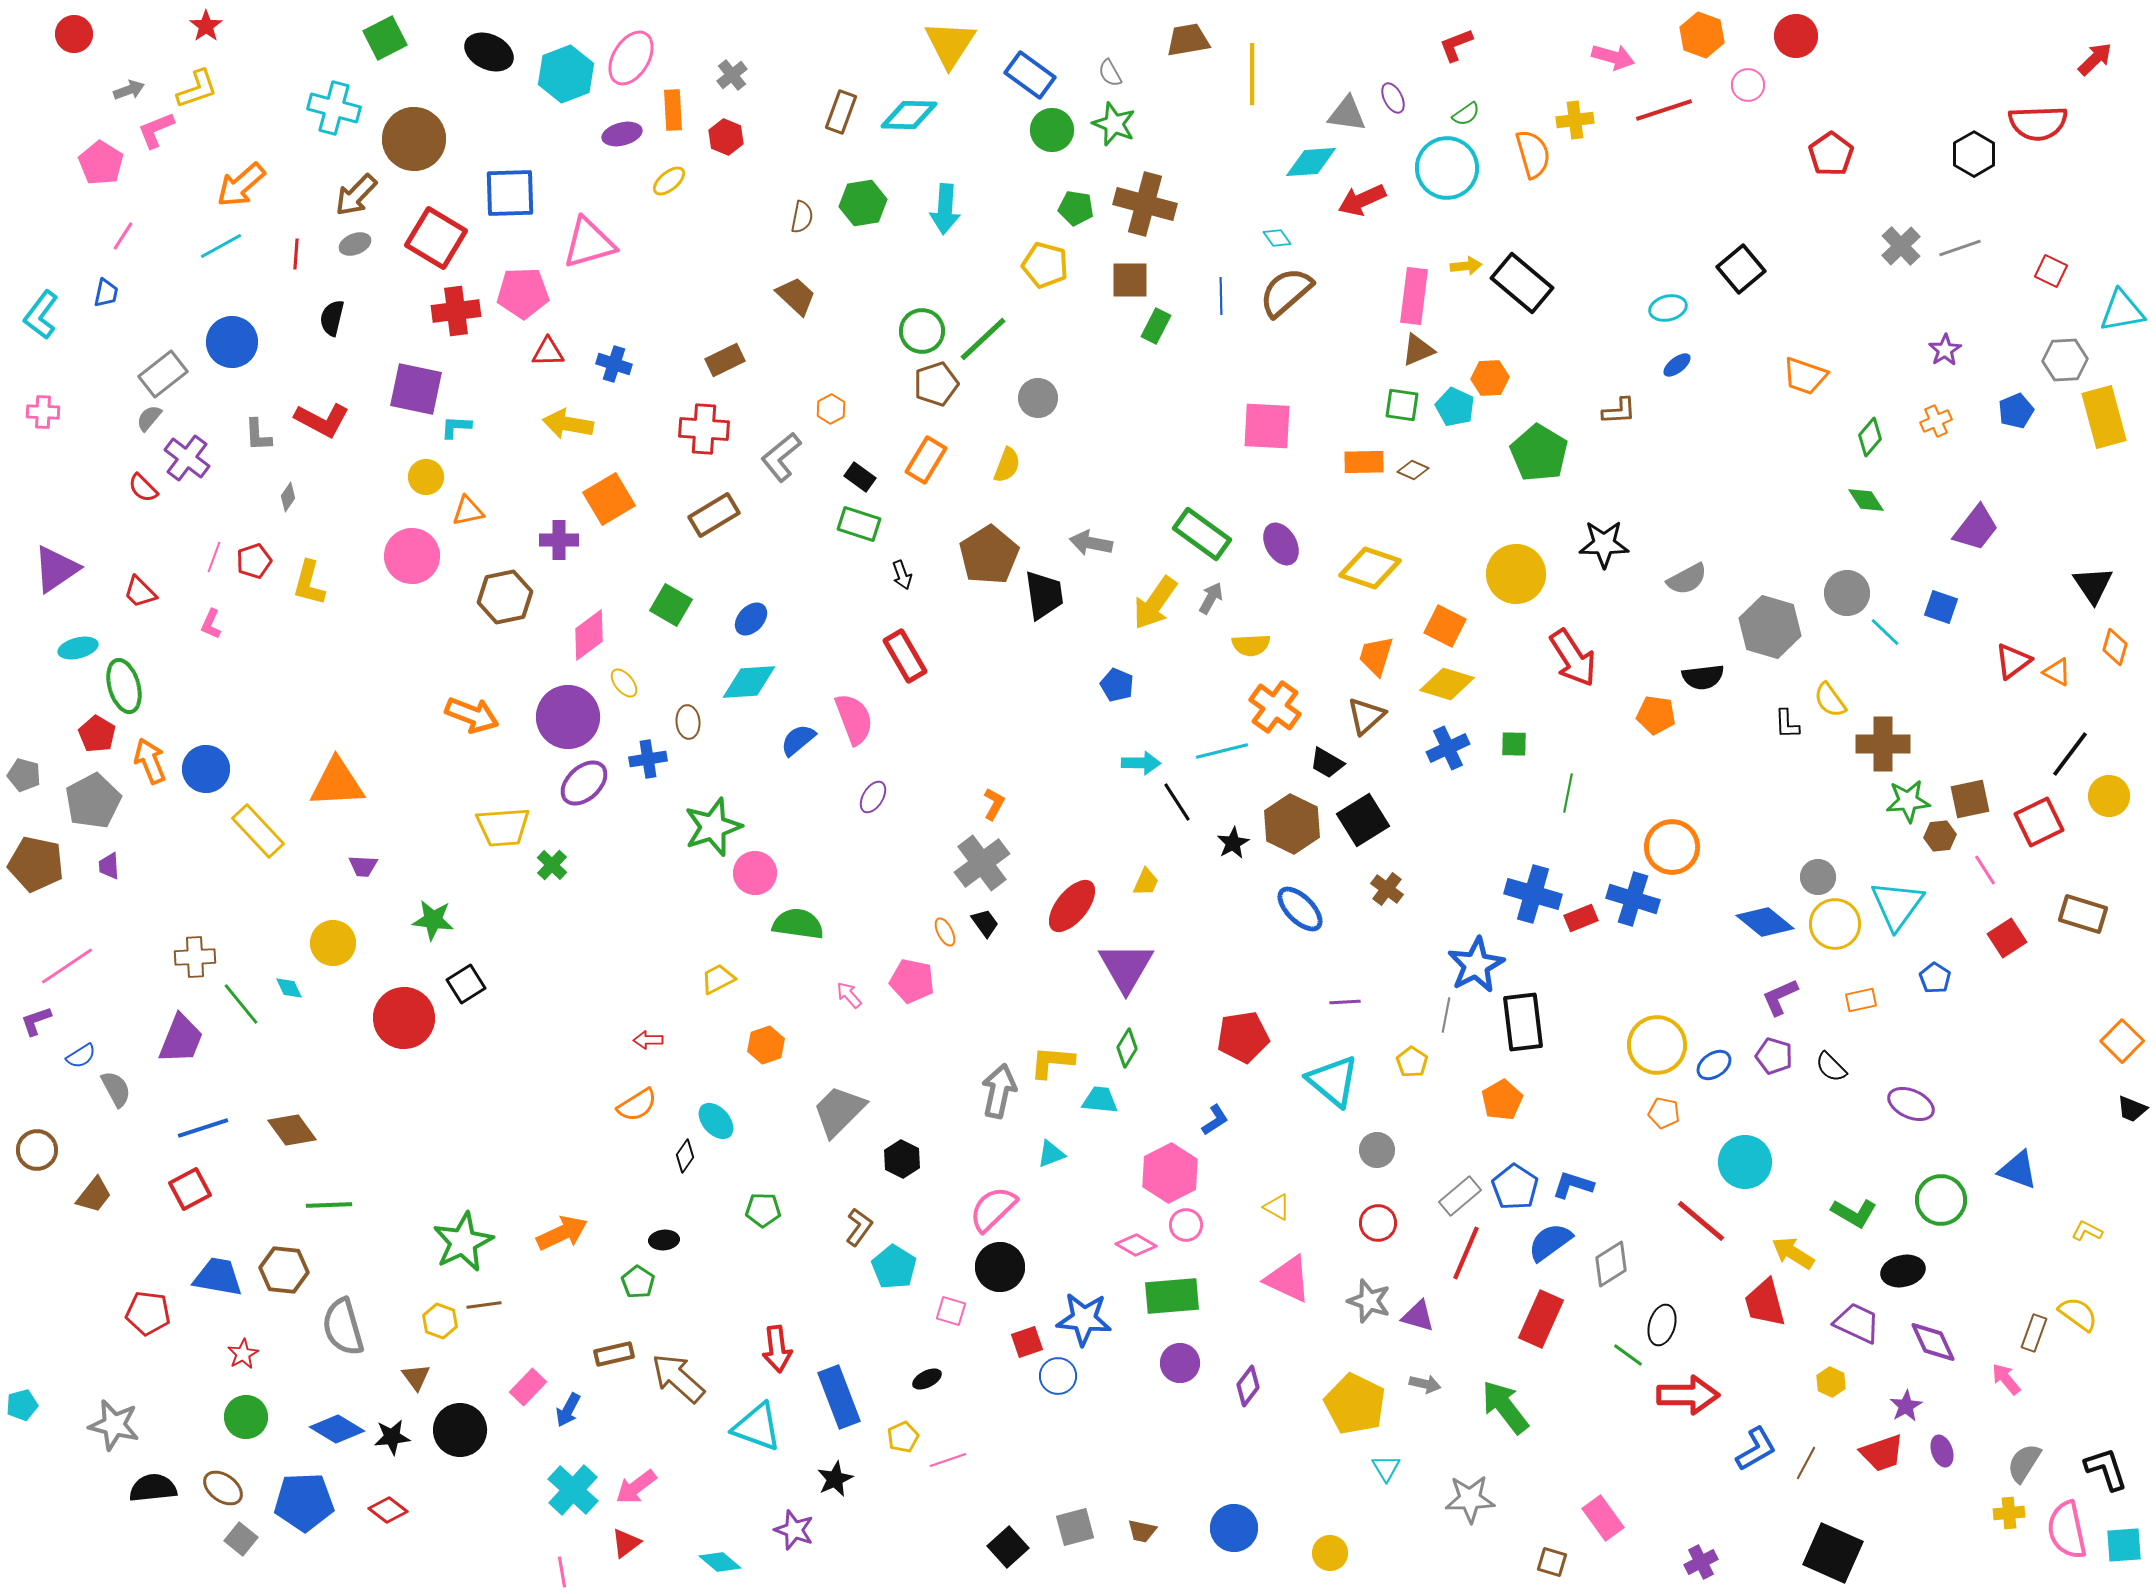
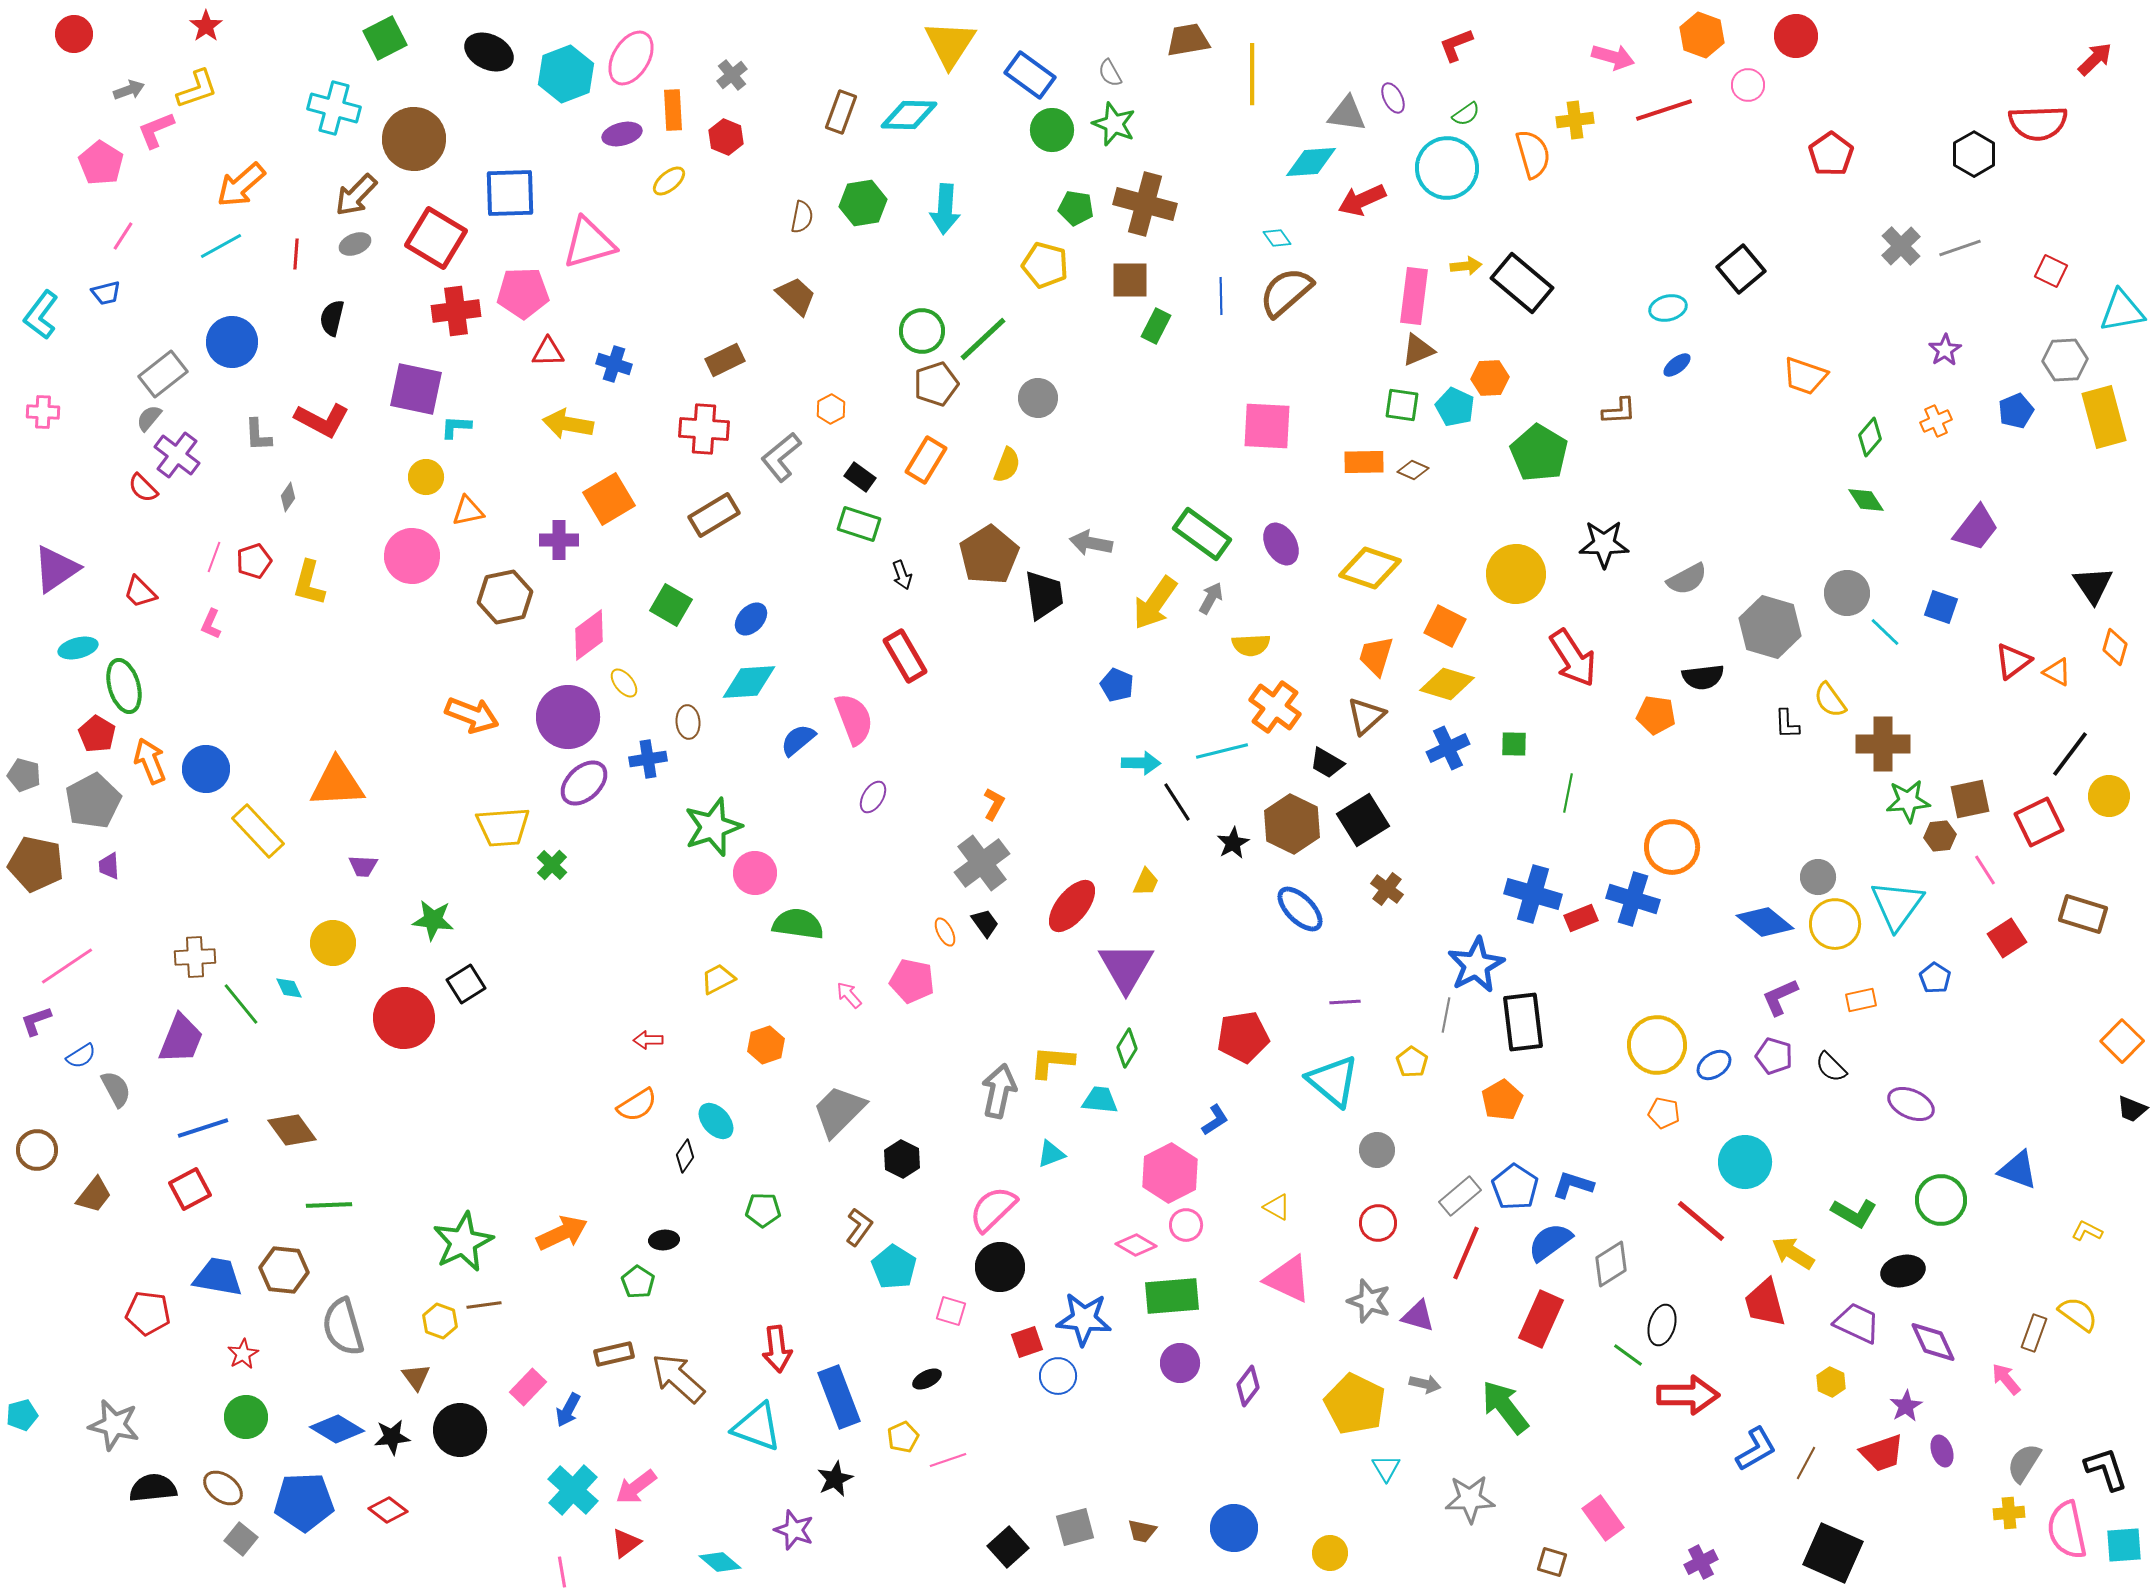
blue trapezoid at (106, 293): rotated 64 degrees clockwise
purple cross at (187, 458): moved 10 px left, 3 px up
cyan pentagon at (22, 1405): moved 10 px down
